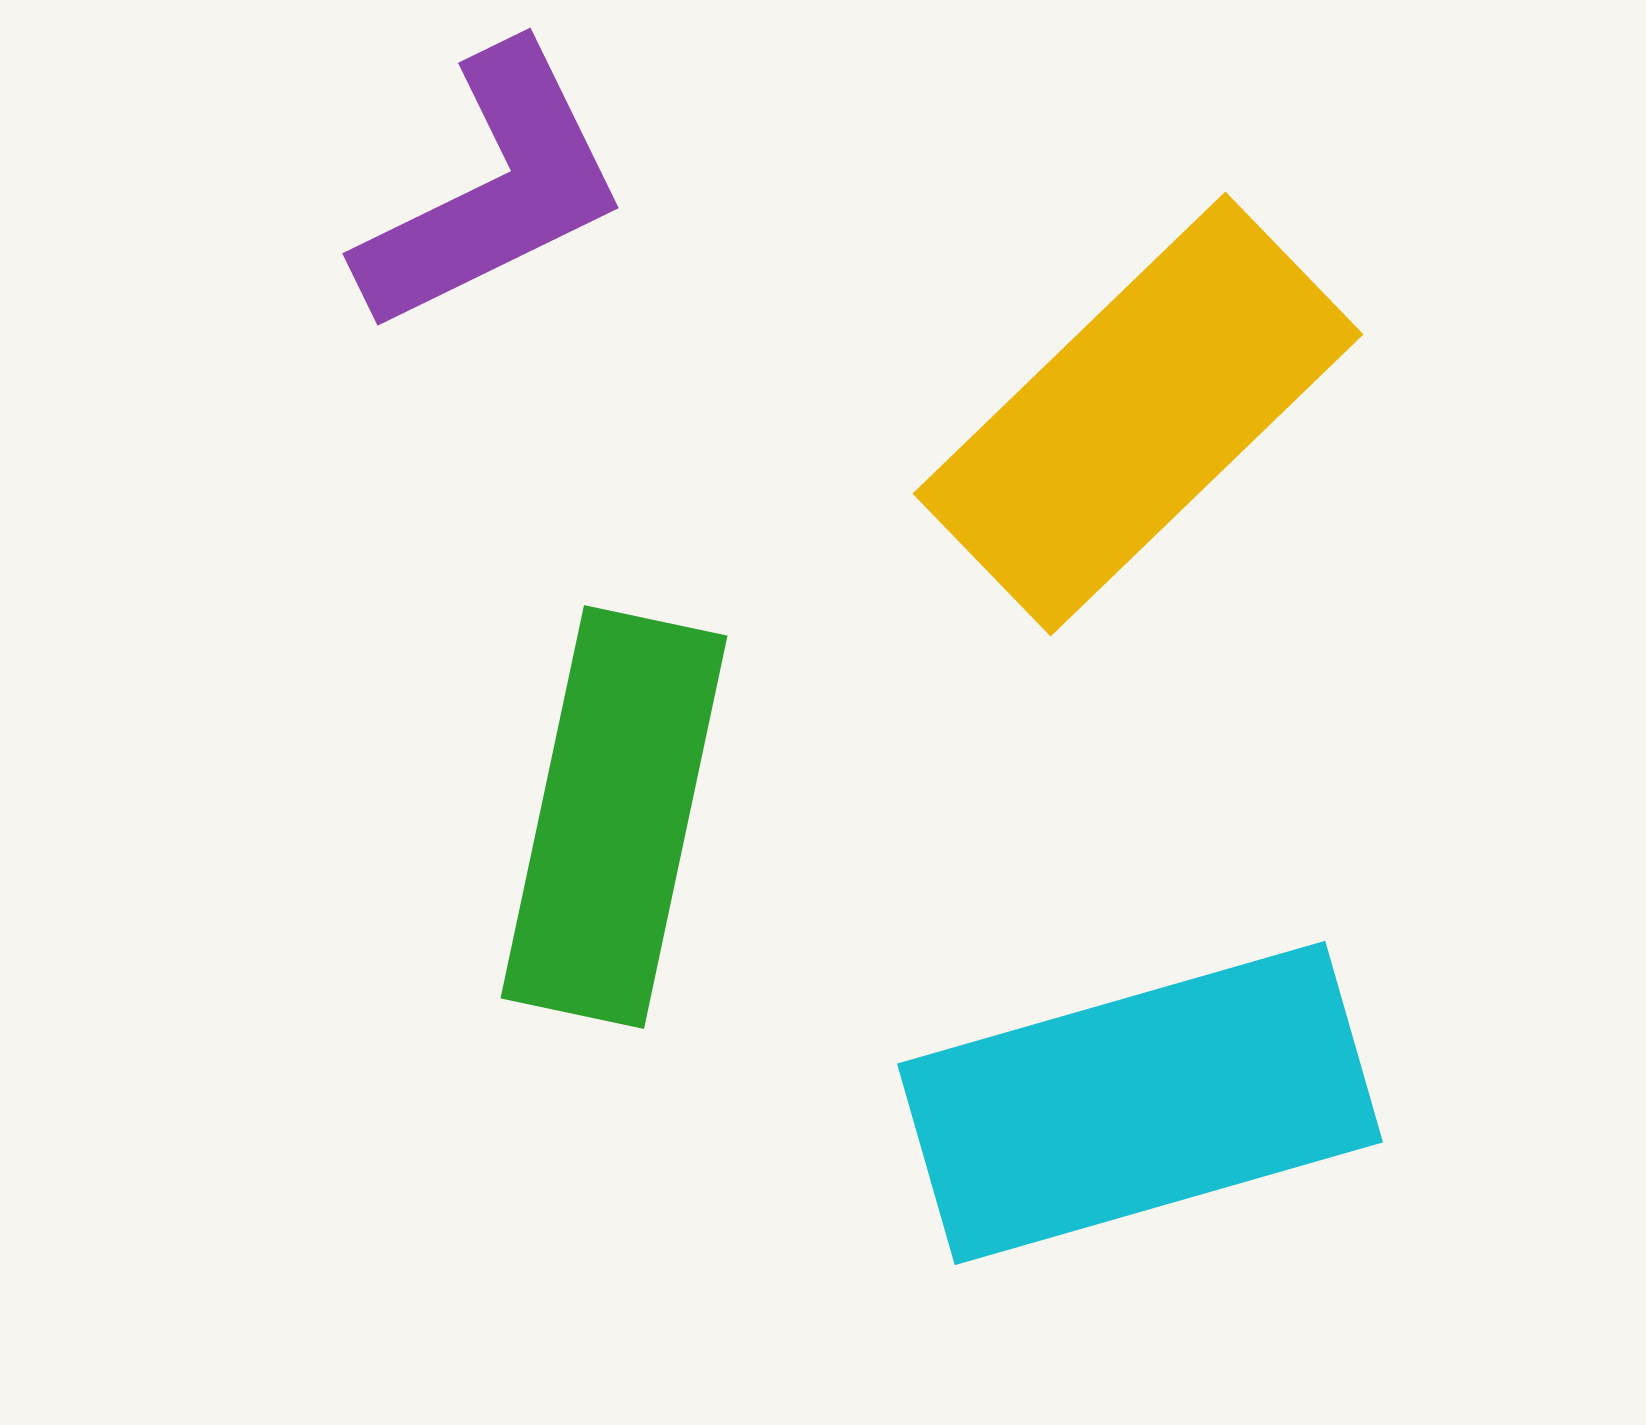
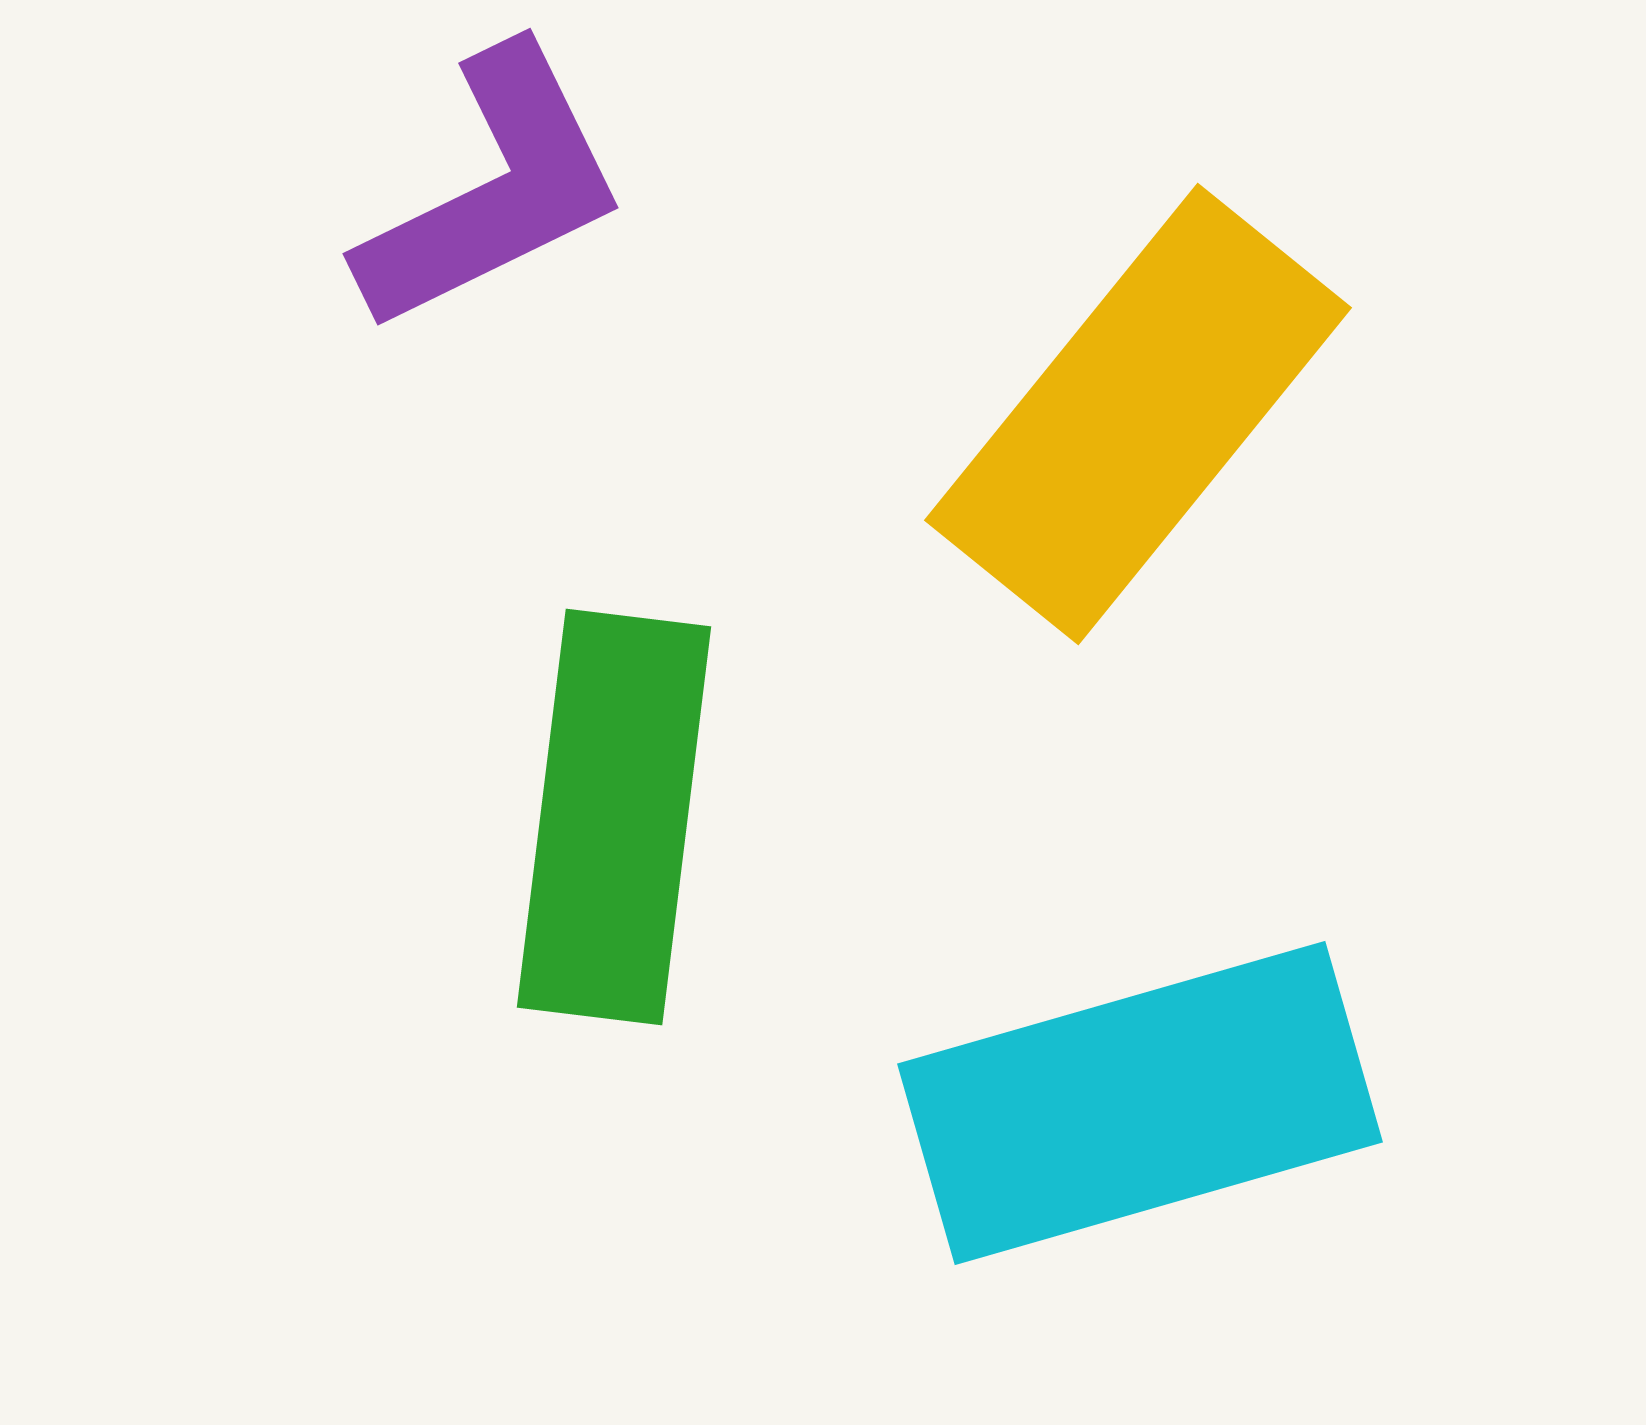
yellow rectangle: rotated 7 degrees counterclockwise
green rectangle: rotated 5 degrees counterclockwise
